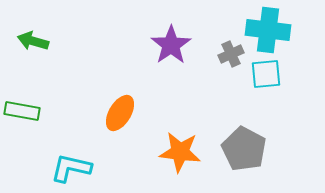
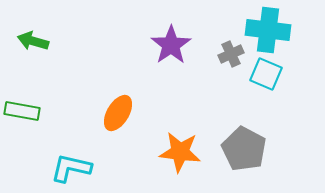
cyan square: rotated 28 degrees clockwise
orange ellipse: moved 2 px left
